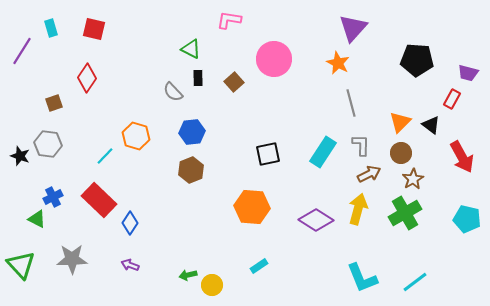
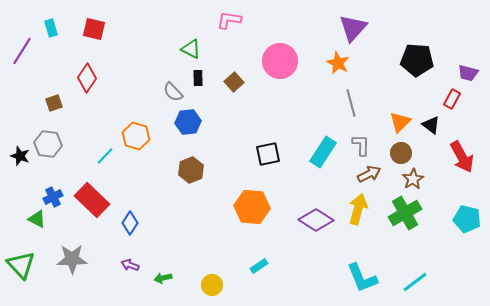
pink circle at (274, 59): moved 6 px right, 2 px down
blue hexagon at (192, 132): moved 4 px left, 10 px up
red rectangle at (99, 200): moved 7 px left
green arrow at (188, 275): moved 25 px left, 3 px down
